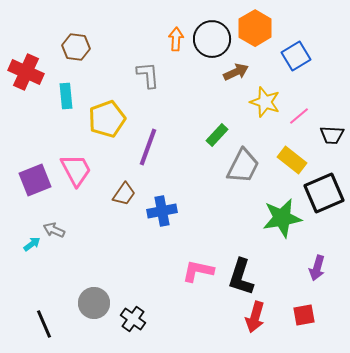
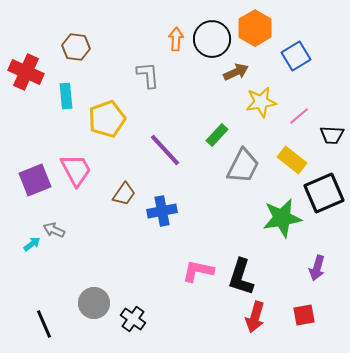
yellow star: moved 4 px left; rotated 28 degrees counterclockwise
purple line: moved 17 px right, 3 px down; rotated 63 degrees counterclockwise
